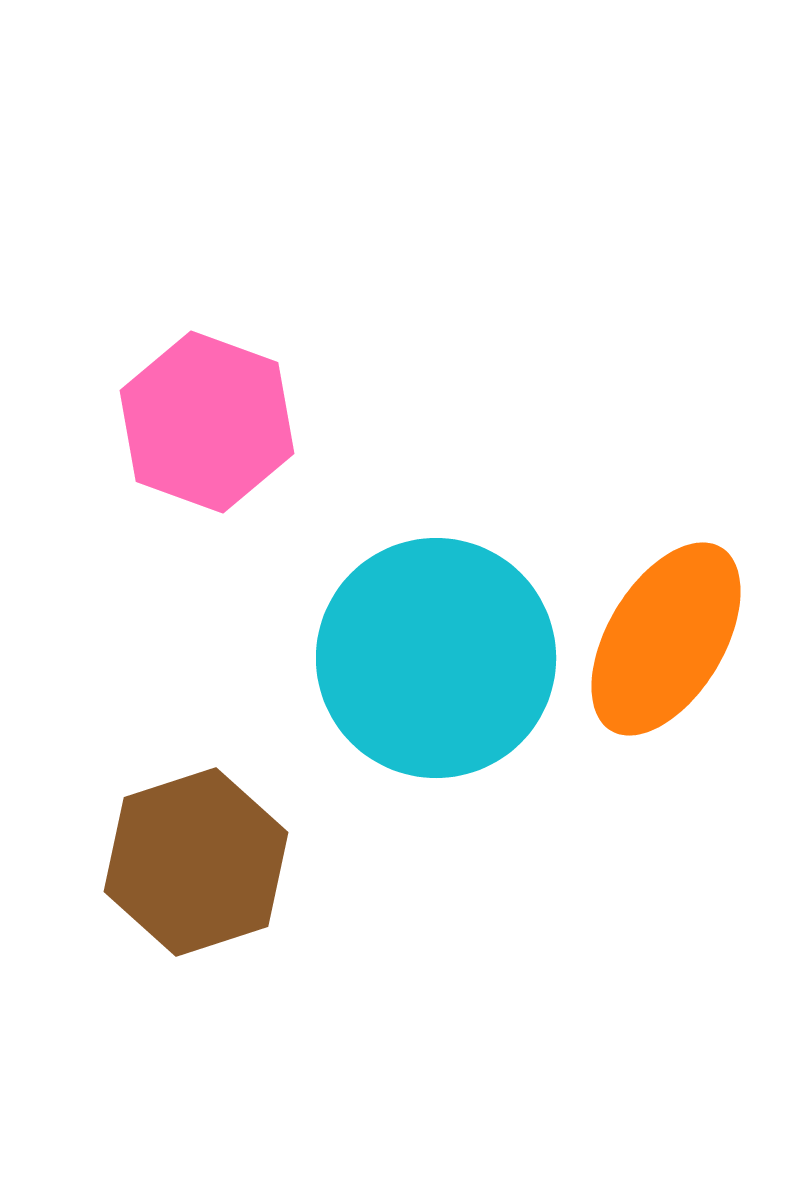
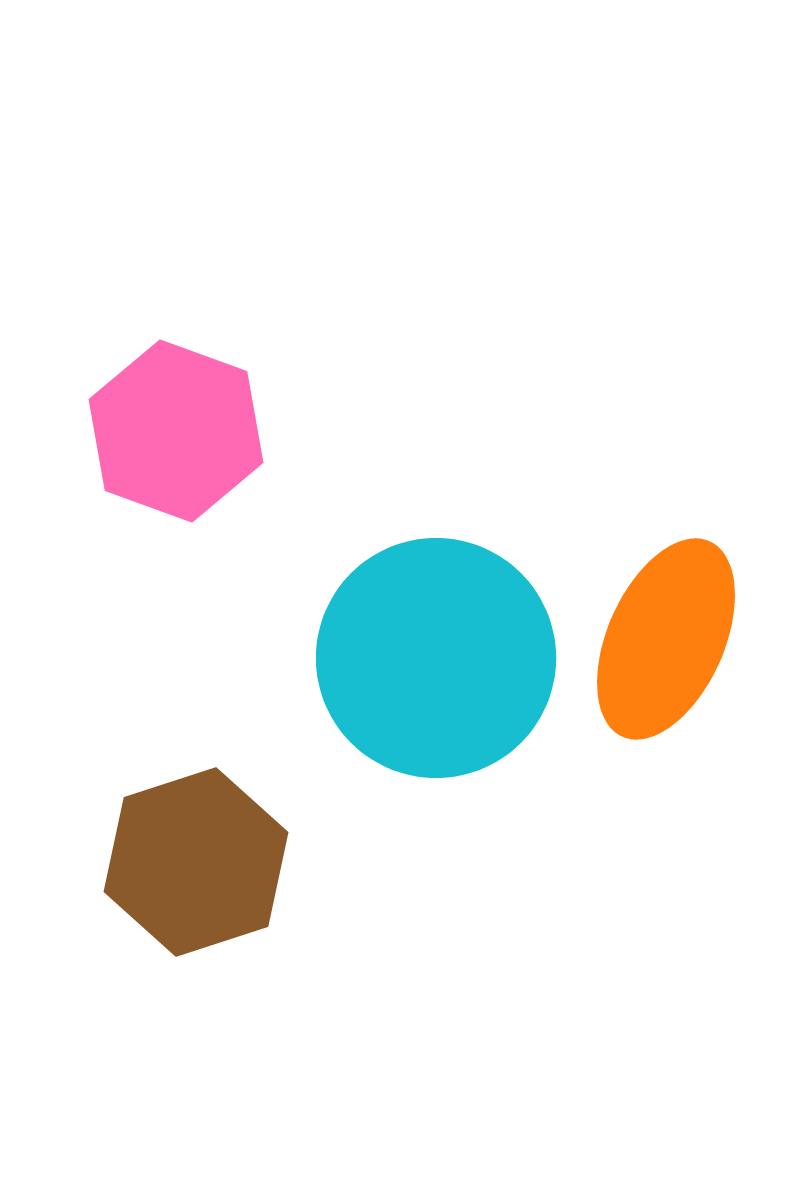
pink hexagon: moved 31 px left, 9 px down
orange ellipse: rotated 7 degrees counterclockwise
